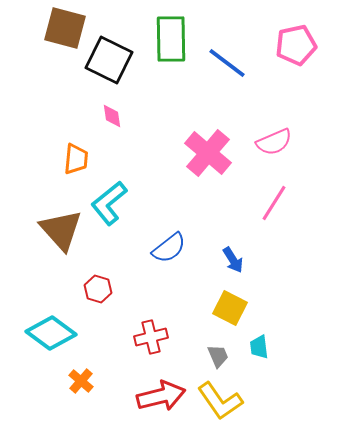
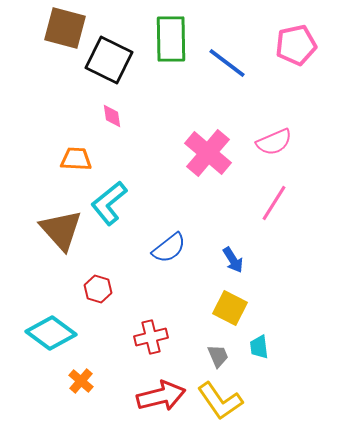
orange trapezoid: rotated 92 degrees counterclockwise
